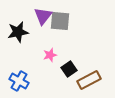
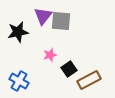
gray square: moved 1 px right
